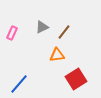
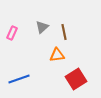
gray triangle: rotated 16 degrees counterclockwise
brown line: rotated 49 degrees counterclockwise
blue line: moved 5 px up; rotated 30 degrees clockwise
